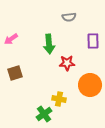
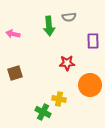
pink arrow: moved 2 px right, 5 px up; rotated 48 degrees clockwise
green arrow: moved 18 px up
green cross: moved 1 px left, 2 px up; rotated 28 degrees counterclockwise
